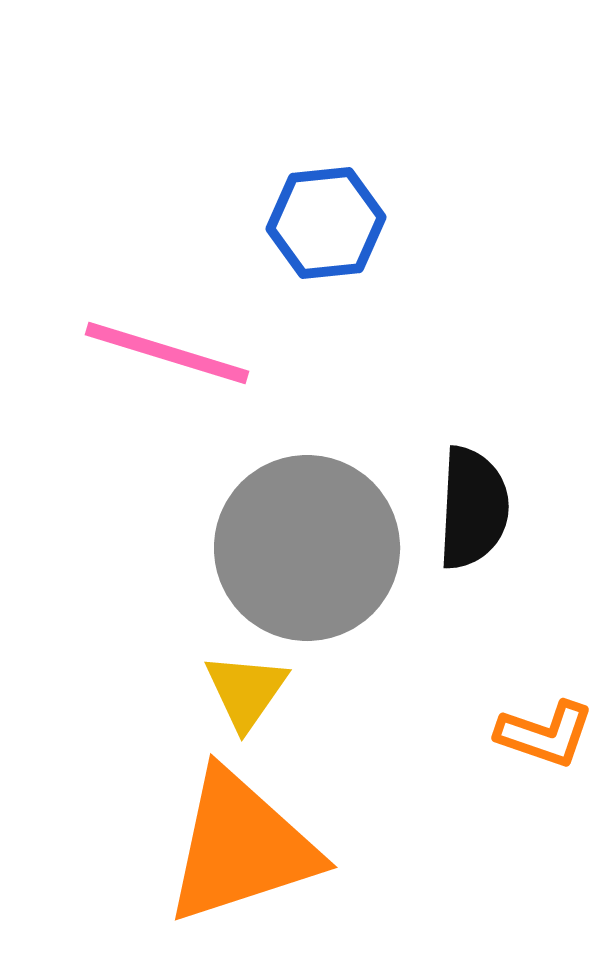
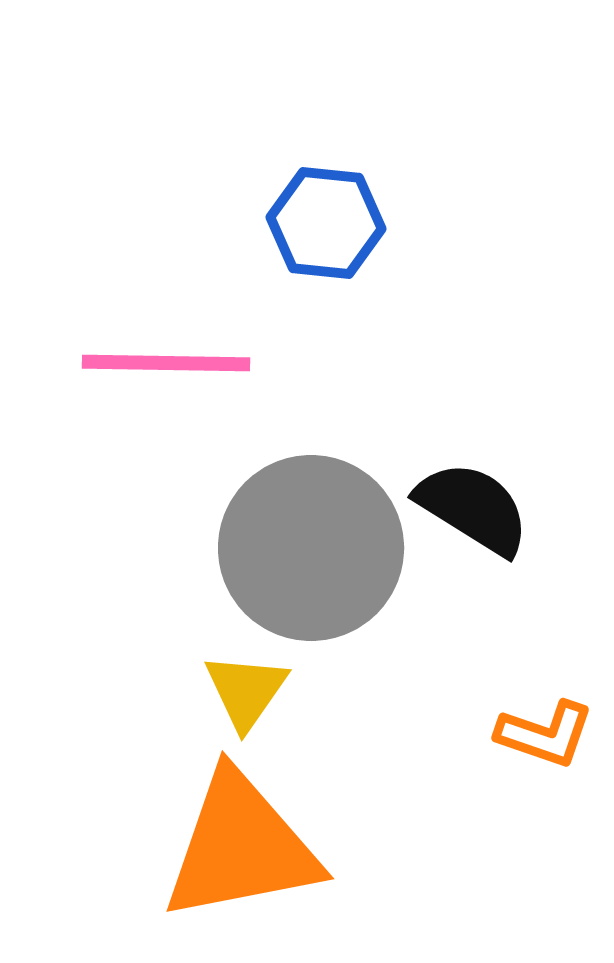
blue hexagon: rotated 12 degrees clockwise
pink line: moved 1 px left, 10 px down; rotated 16 degrees counterclockwise
black semicircle: rotated 61 degrees counterclockwise
gray circle: moved 4 px right
orange triangle: rotated 7 degrees clockwise
